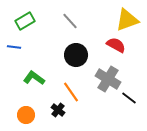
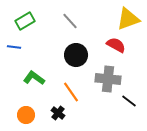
yellow triangle: moved 1 px right, 1 px up
gray cross: rotated 25 degrees counterclockwise
black line: moved 3 px down
black cross: moved 3 px down
